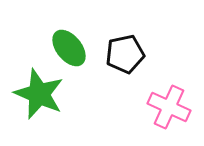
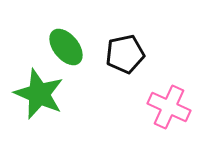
green ellipse: moved 3 px left, 1 px up
